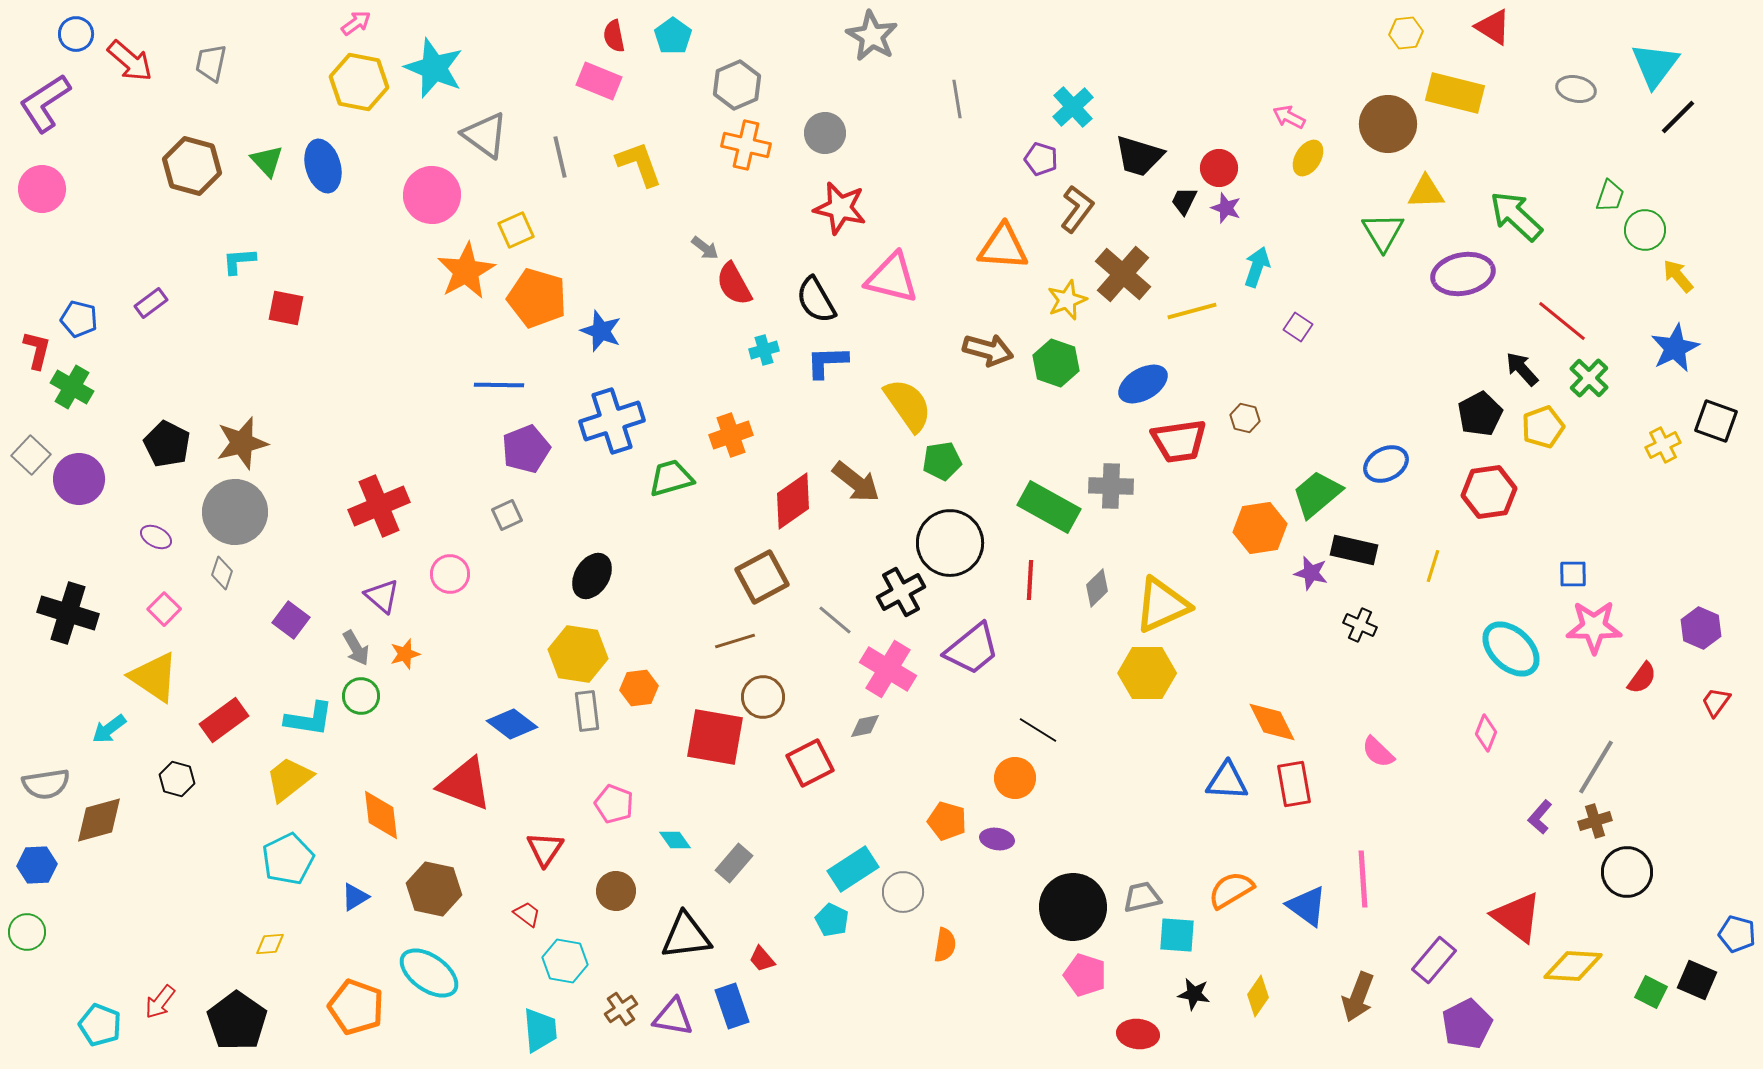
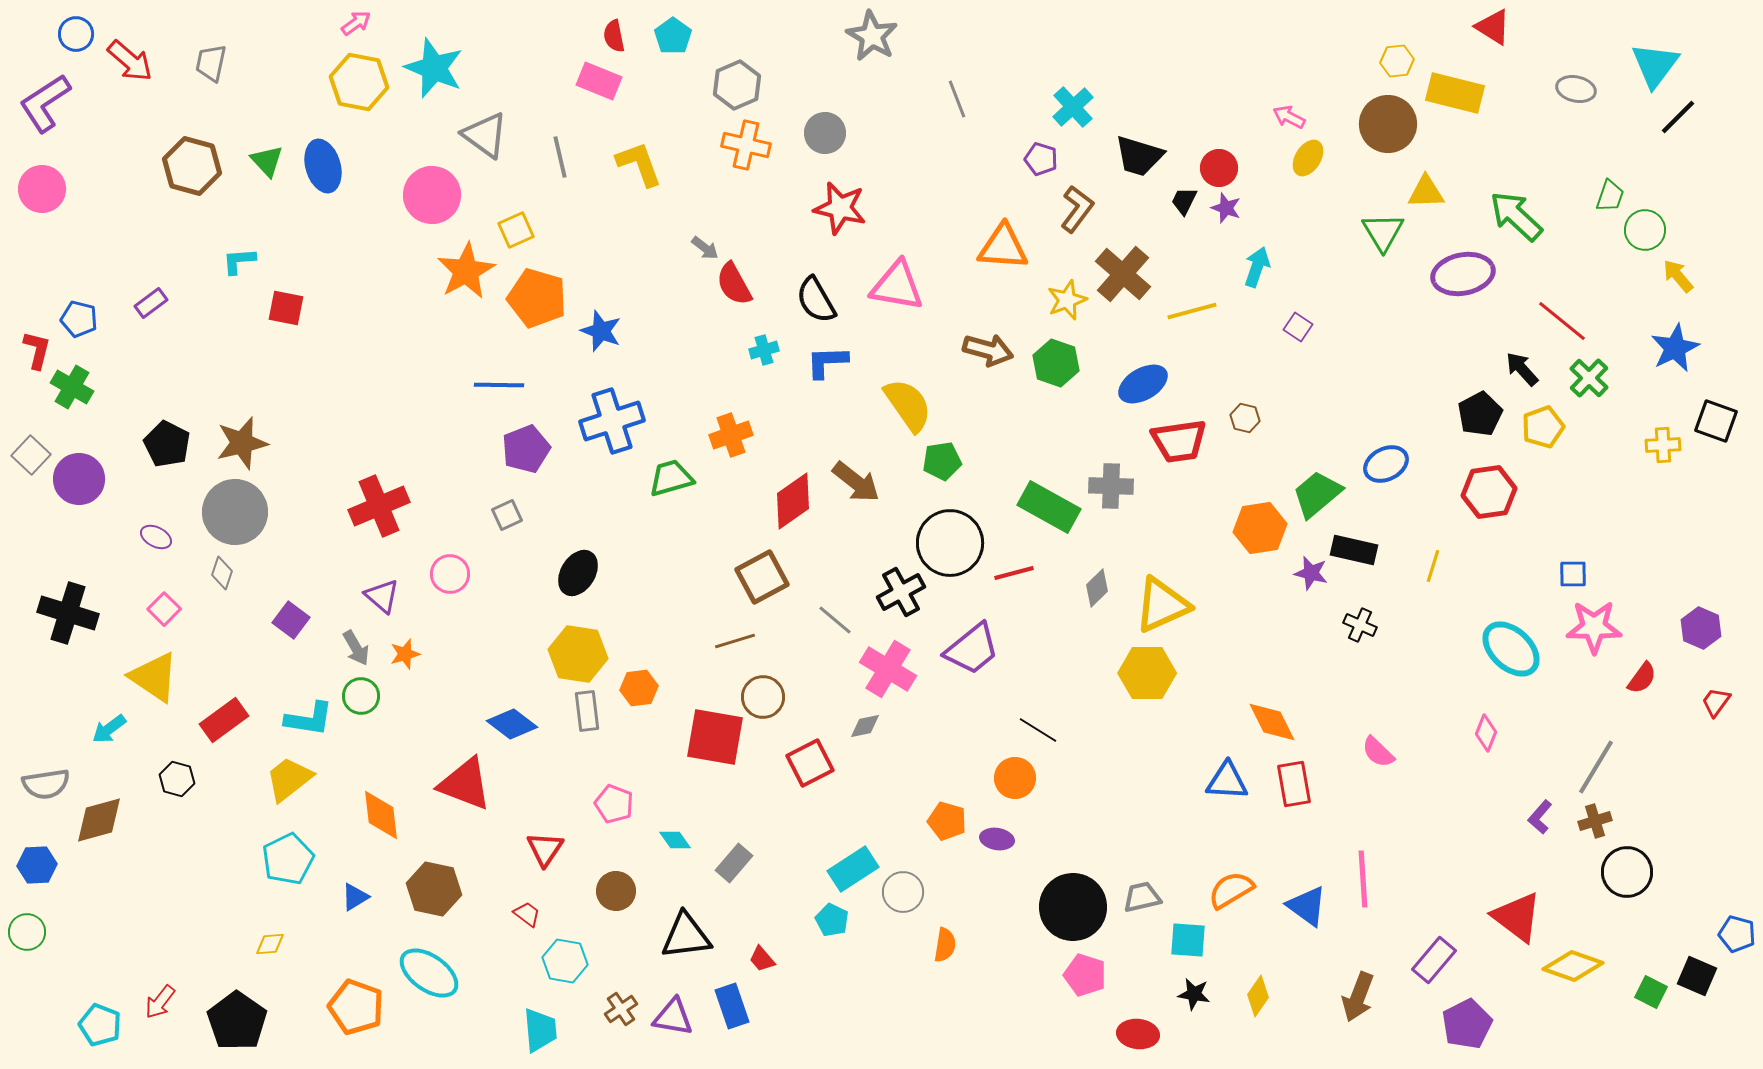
yellow hexagon at (1406, 33): moved 9 px left, 28 px down
gray line at (957, 99): rotated 12 degrees counterclockwise
pink triangle at (892, 278): moved 5 px right, 8 px down; rotated 4 degrees counterclockwise
yellow cross at (1663, 445): rotated 24 degrees clockwise
black ellipse at (592, 576): moved 14 px left, 3 px up
red line at (1030, 580): moved 16 px left, 7 px up; rotated 72 degrees clockwise
cyan square at (1177, 935): moved 11 px right, 5 px down
yellow diamond at (1573, 966): rotated 16 degrees clockwise
black square at (1697, 980): moved 4 px up
